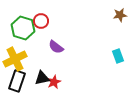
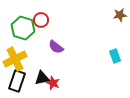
red circle: moved 1 px up
cyan rectangle: moved 3 px left
red star: moved 1 px left, 1 px down; rotated 24 degrees counterclockwise
